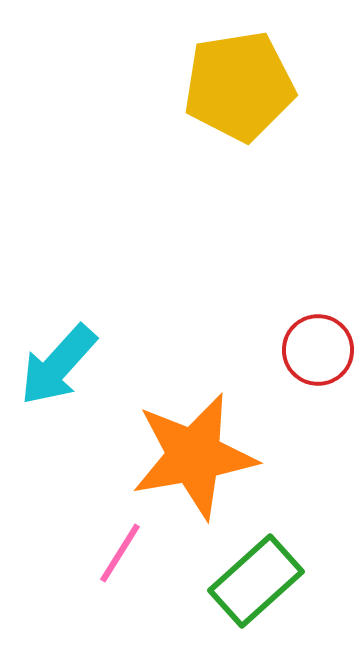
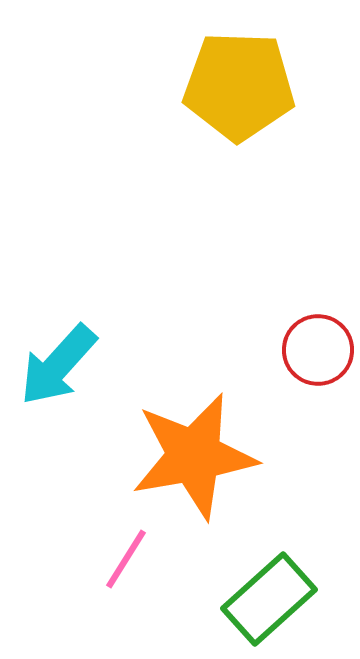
yellow pentagon: rotated 11 degrees clockwise
pink line: moved 6 px right, 6 px down
green rectangle: moved 13 px right, 18 px down
